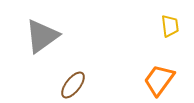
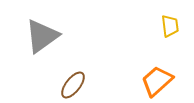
orange trapezoid: moved 2 px left, 1 px down; rotated 12 degrees clockwise
